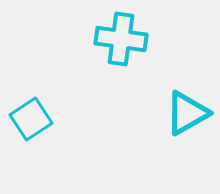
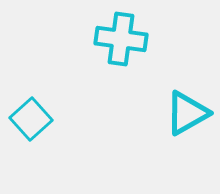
cyan square: rotated 9 degrees counterclockwise
